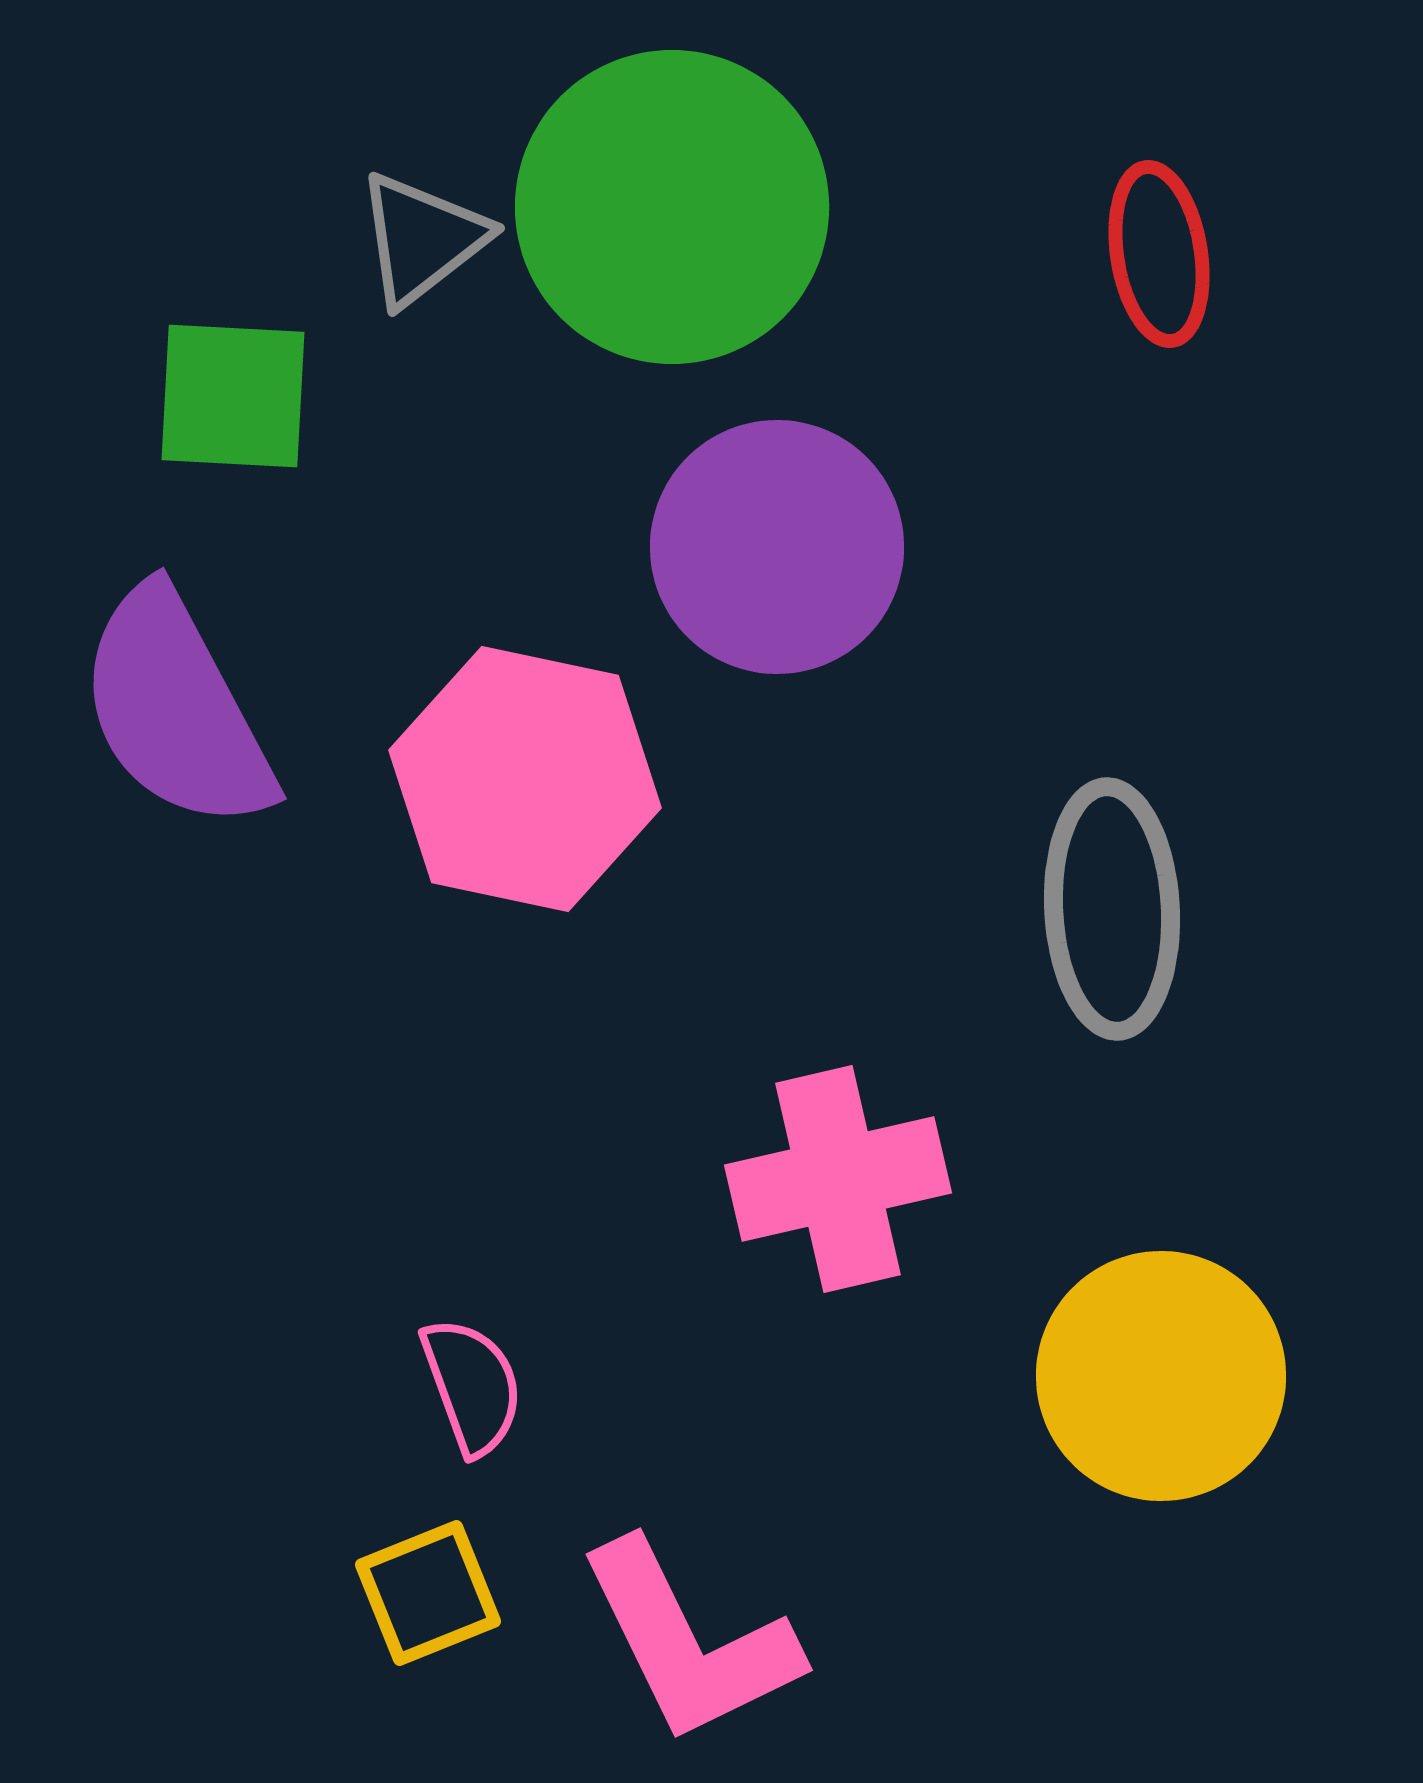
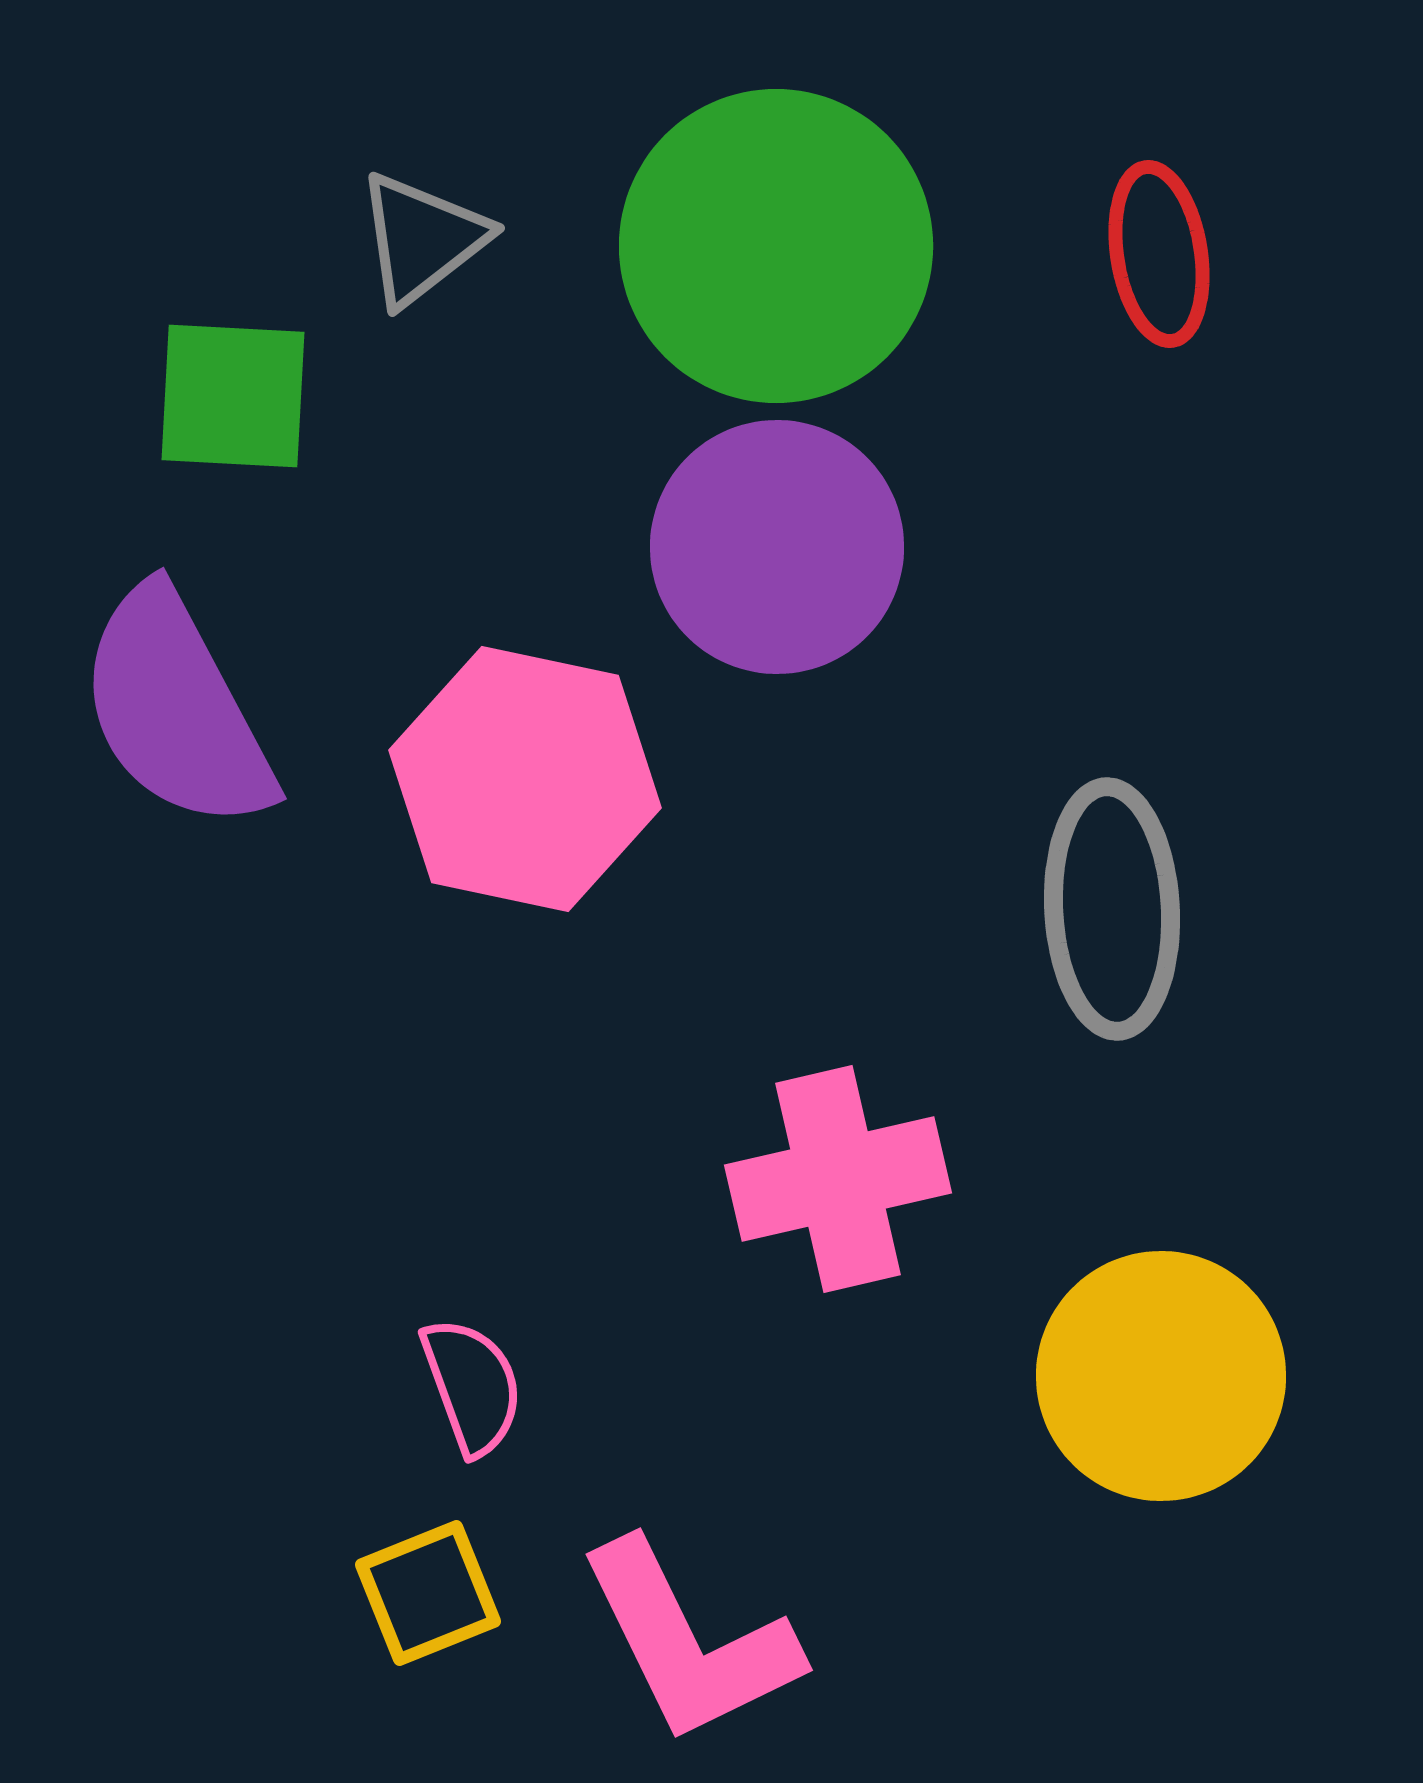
green circle: moved 104 px right, 39 px down
